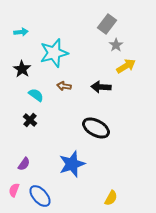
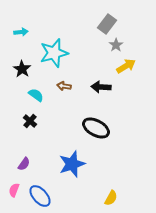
black cross: moved 1 px down
